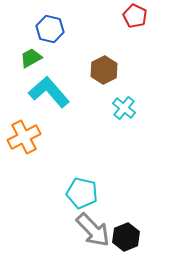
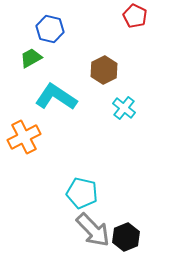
cyan L-shape: moved 7 px right, 5 px down; rotated 15 degrees counterclockwise
